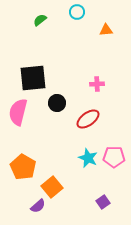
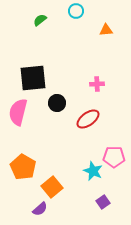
cyan circle: moved 1 px left, 1 px up
cyan star: moved 5 px right, 13 px down
purple semicircle: moved 2 px right, 3 px down
